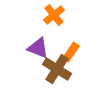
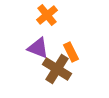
orange cross: moved 7 px left
orange rectangle: rotated 60 degrees counterclockwise
